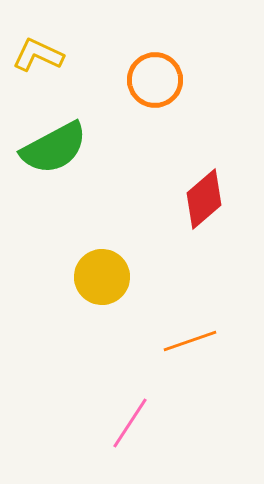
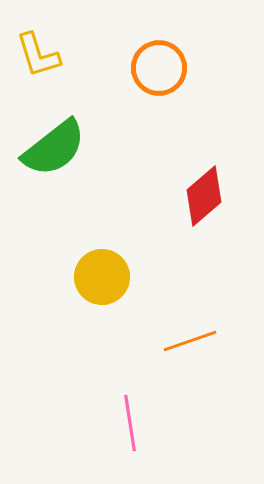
yellow L-shape: rotated 132 degrees counterclockwise
orange circle: moved 4 px right, 12 px up
green semicircle: rotated 10 degrees counterclockwise
red diamond: moved 3 px up
pink line: rotated 42 degrees counterclockwise
